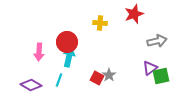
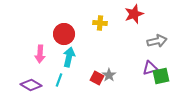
red circle: moved 3 px left, 8 px up
pink arrow: moved 1 px right, 2 px down
purple triangle: rotated 21 degrees clockwise
